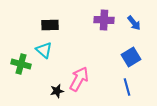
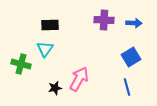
blue arrow: rotated 49 degrees counterclockwise
cyan triangle: moved 1 px right, 1 px up; rotated 24 degrees clockwise
black star: moved 2 px left, 3 px up
